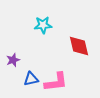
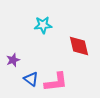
blue triangle: rotated 49 degrees clockwise
